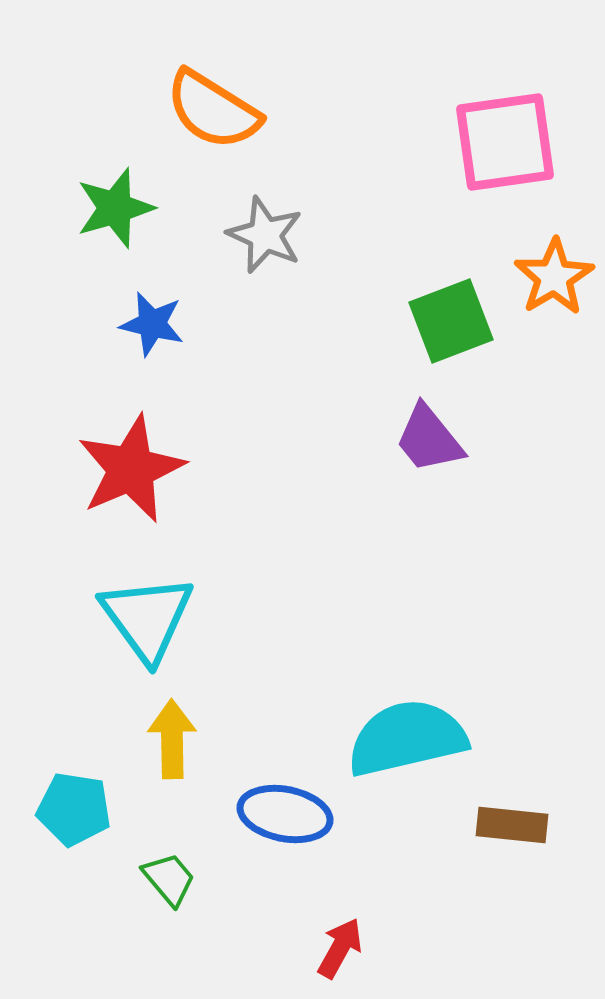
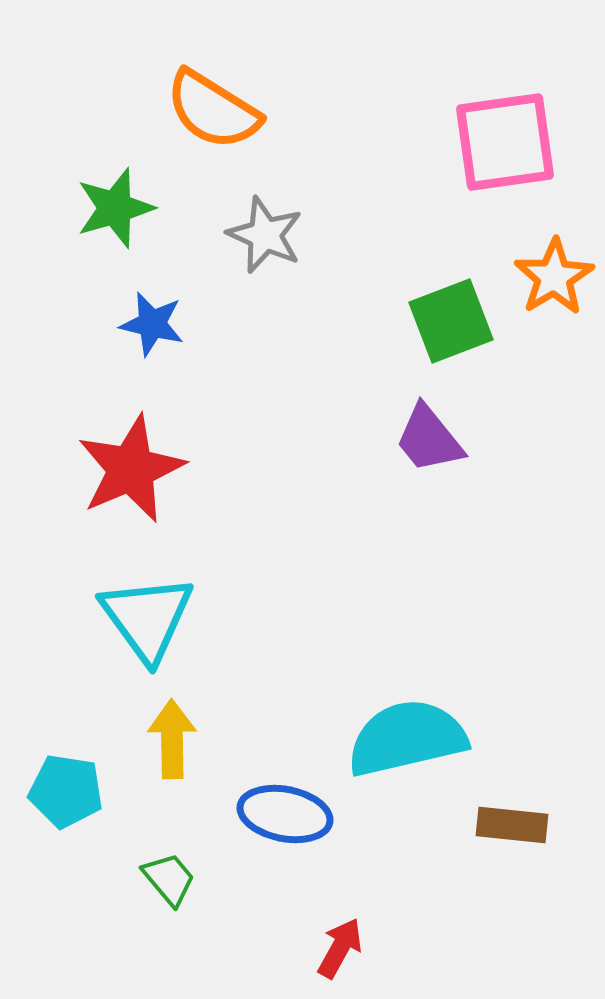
cyan pentagon: moved 8 px left, 18 px up
